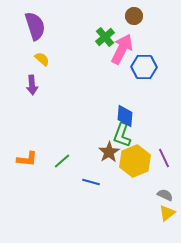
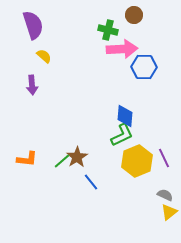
brown circle: moved 1 px up
purple semicircle: moved 2 px left, 1 px up
green cross: moved 3 px right, 7 px up; rotated 36 degrees counterclockwise
pink arrow: rotated 60 degrees clockwise
yellow semicircle: moved 2 px right, 3 px up
green L-shape: rotated 135 degrees counterclockwise
brown star: moved 32 px left, 5 px down
yellow hexagon: moved 2 px right
blue line: rotated 36 degrees clockwise
yellow triangle: moved 2 px right, 1 px up
